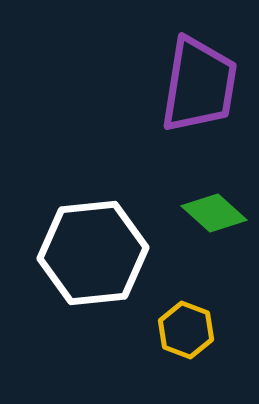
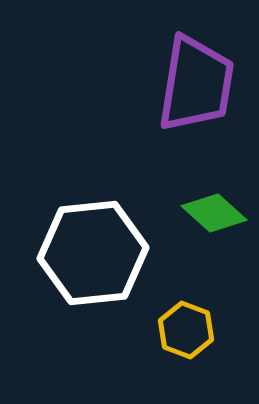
purple trapezoid: moved 3 px left, 1 px up
